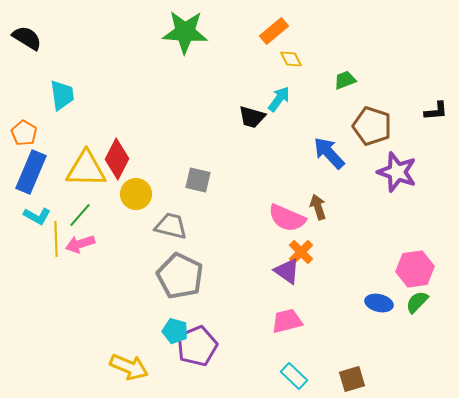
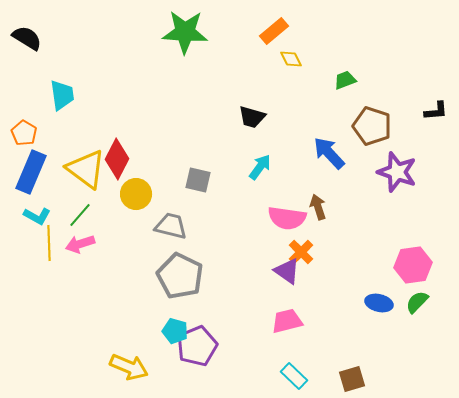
cyan arrow: moved 19 px left, 68 px down
yellow triangle: rotated 36 degrees clockwise
pink semicircle: rotated 15 degrees counterclockwise
yellow line: moved 7 px left, 4 px down
pink hexagon: moved 2 px left, 4 px up
